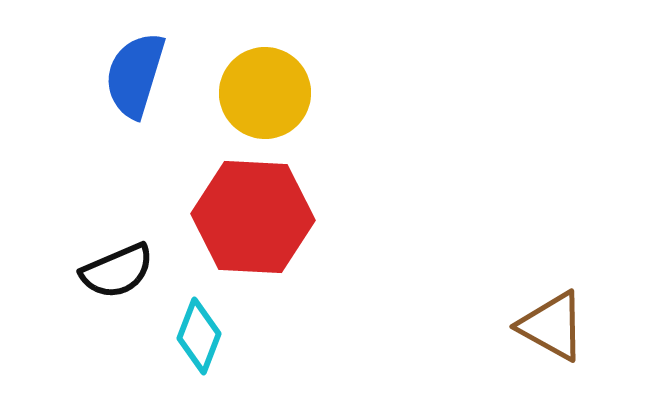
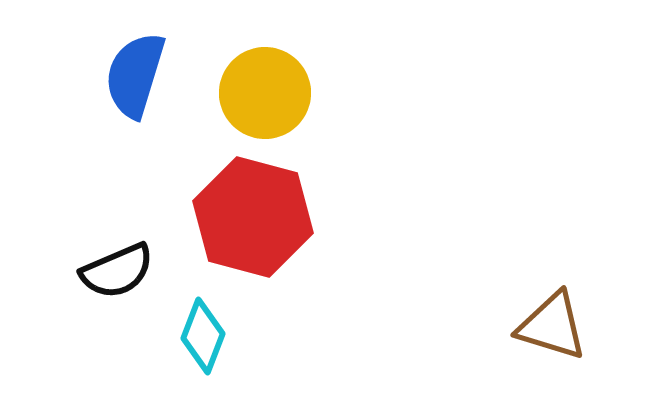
red hexagon: rotated 12 degrees clockwise
brown triangle: rotated 12 degrees counterclockwise
cyan diamond: moved 4 px right
